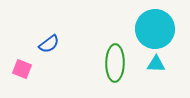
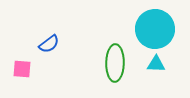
pink square: rotated 18 degrees counterclockwise
